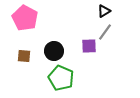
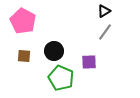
pink pentagon: moved 2 px left, 3 px down
purple square: moved 16 px down
